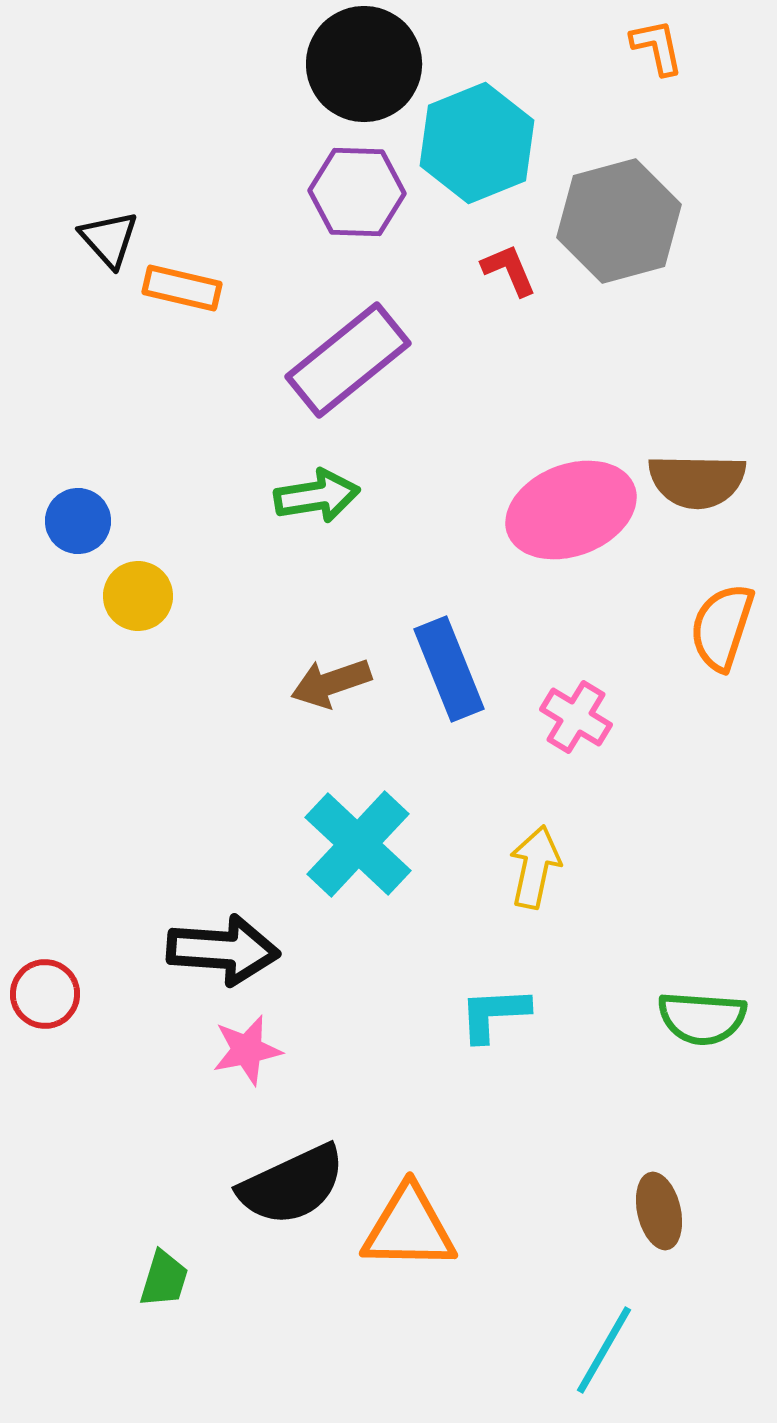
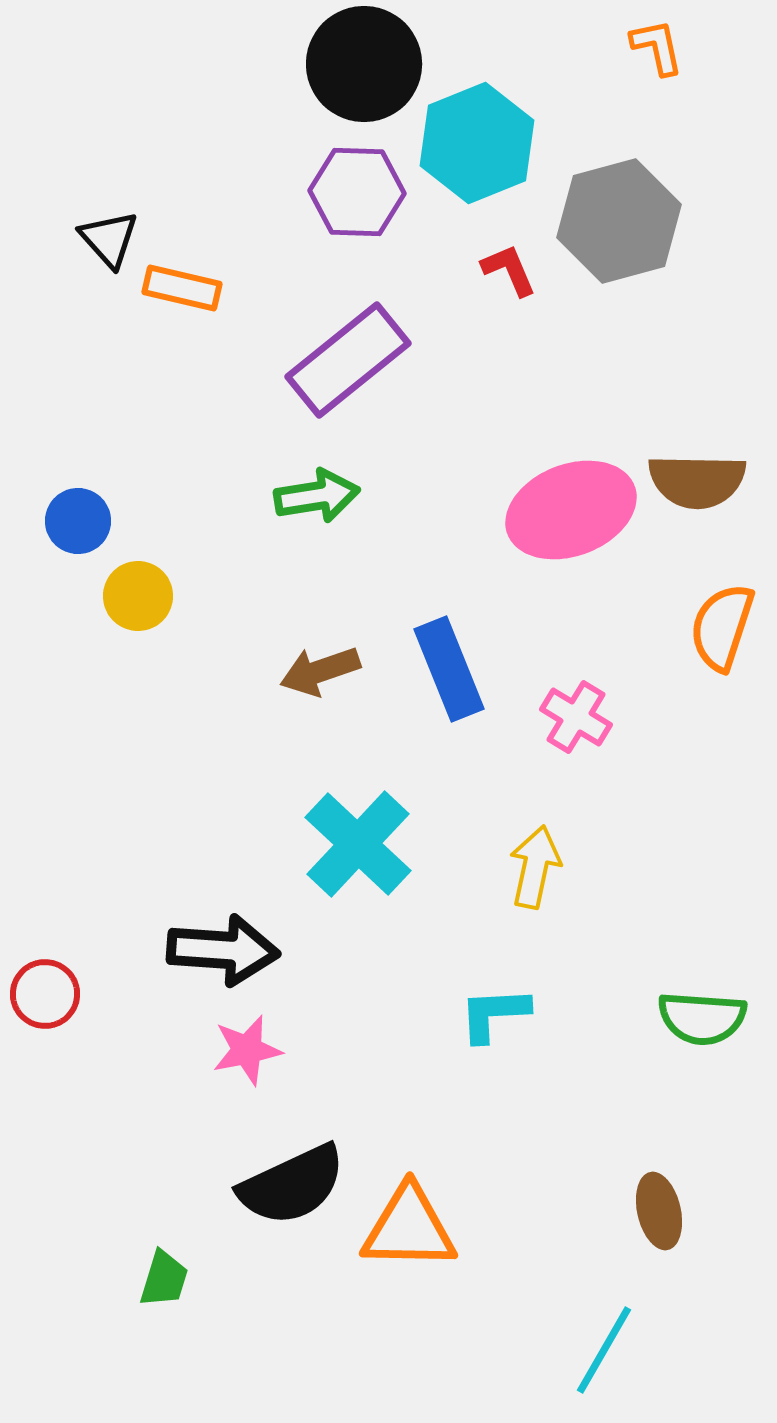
brown arrow: moved 11 px left, 12 px up
